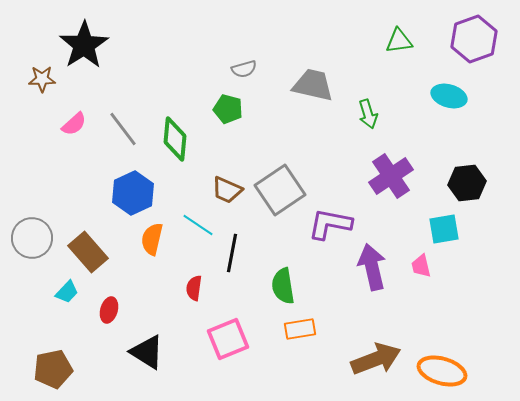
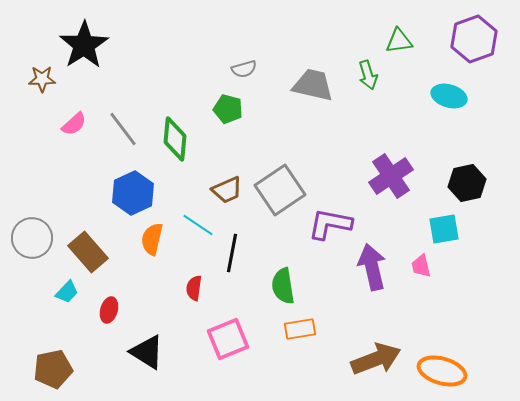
green arrow: moved 39 px up
black hexagon: rotated 6 degrees counterclockwise
brown trapezoid: rotated 48 degrees counterclockwise
